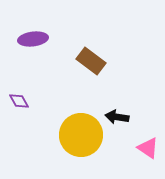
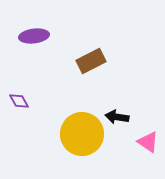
purple ellipse: moved 1 px right, 3 px up
brown rectangle: rotated 64 degrees counterclockwise
yellow circle: moved 1 px right, 1 px up
pink triangle: moved 6 px up
